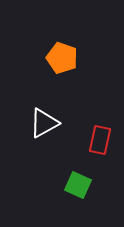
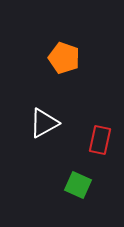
orange pentagon: moved 2 px right
